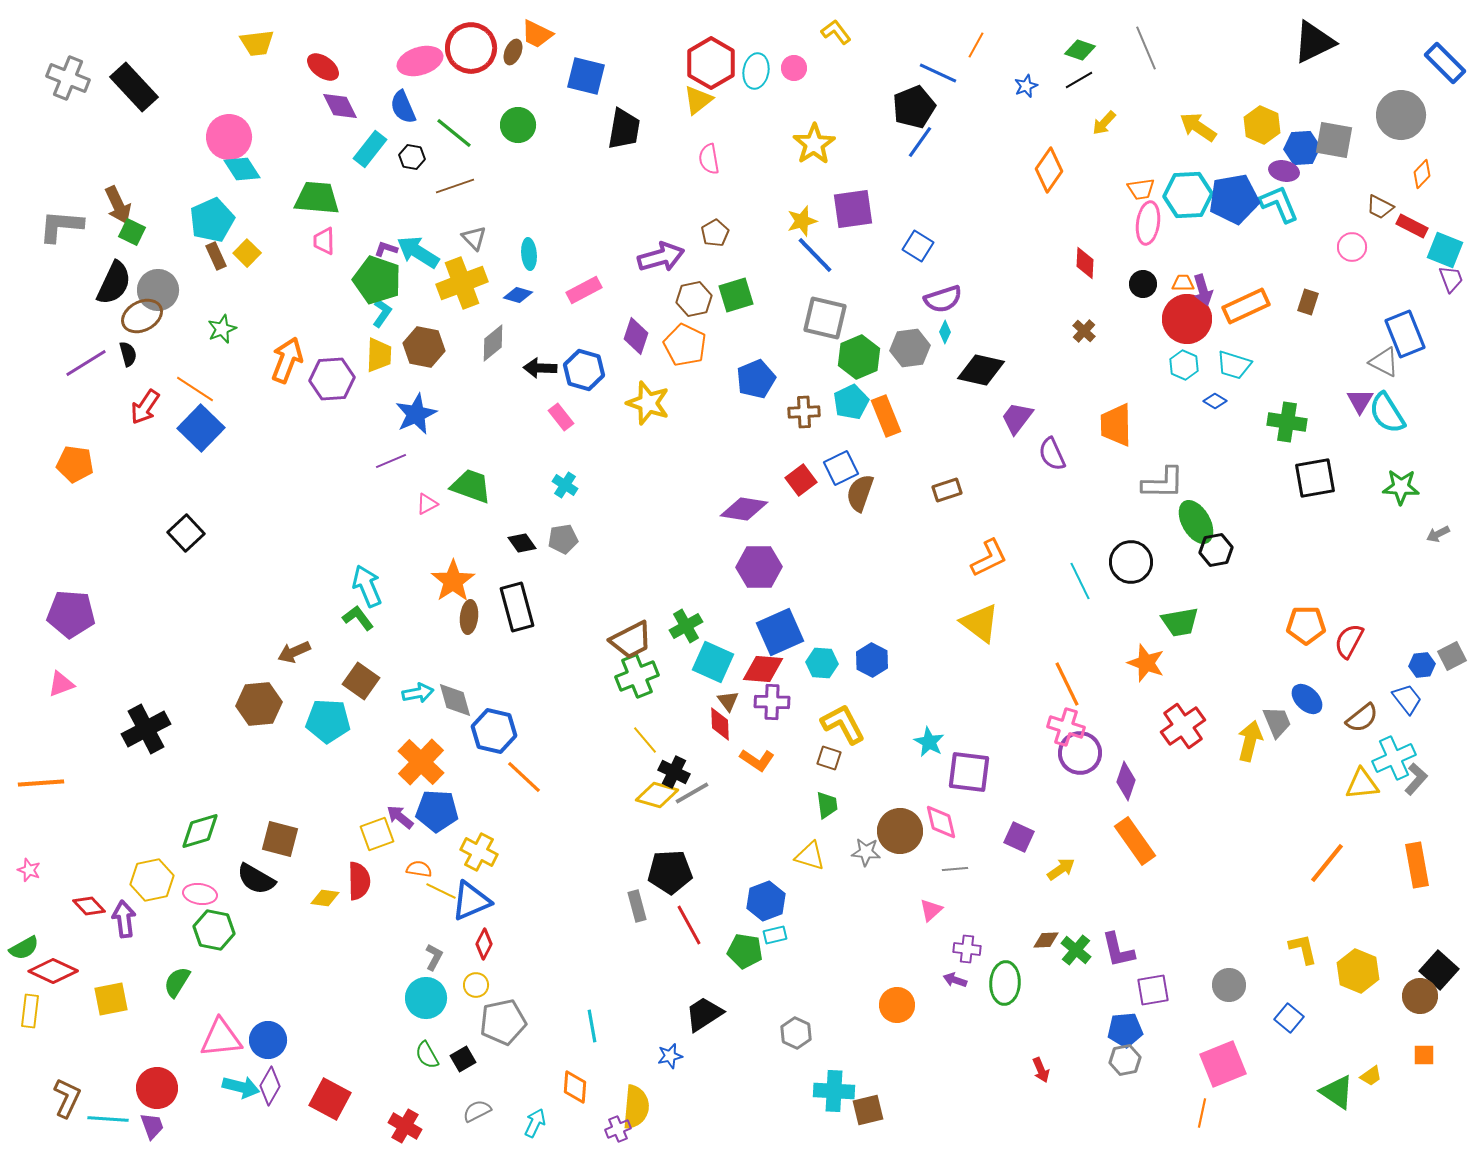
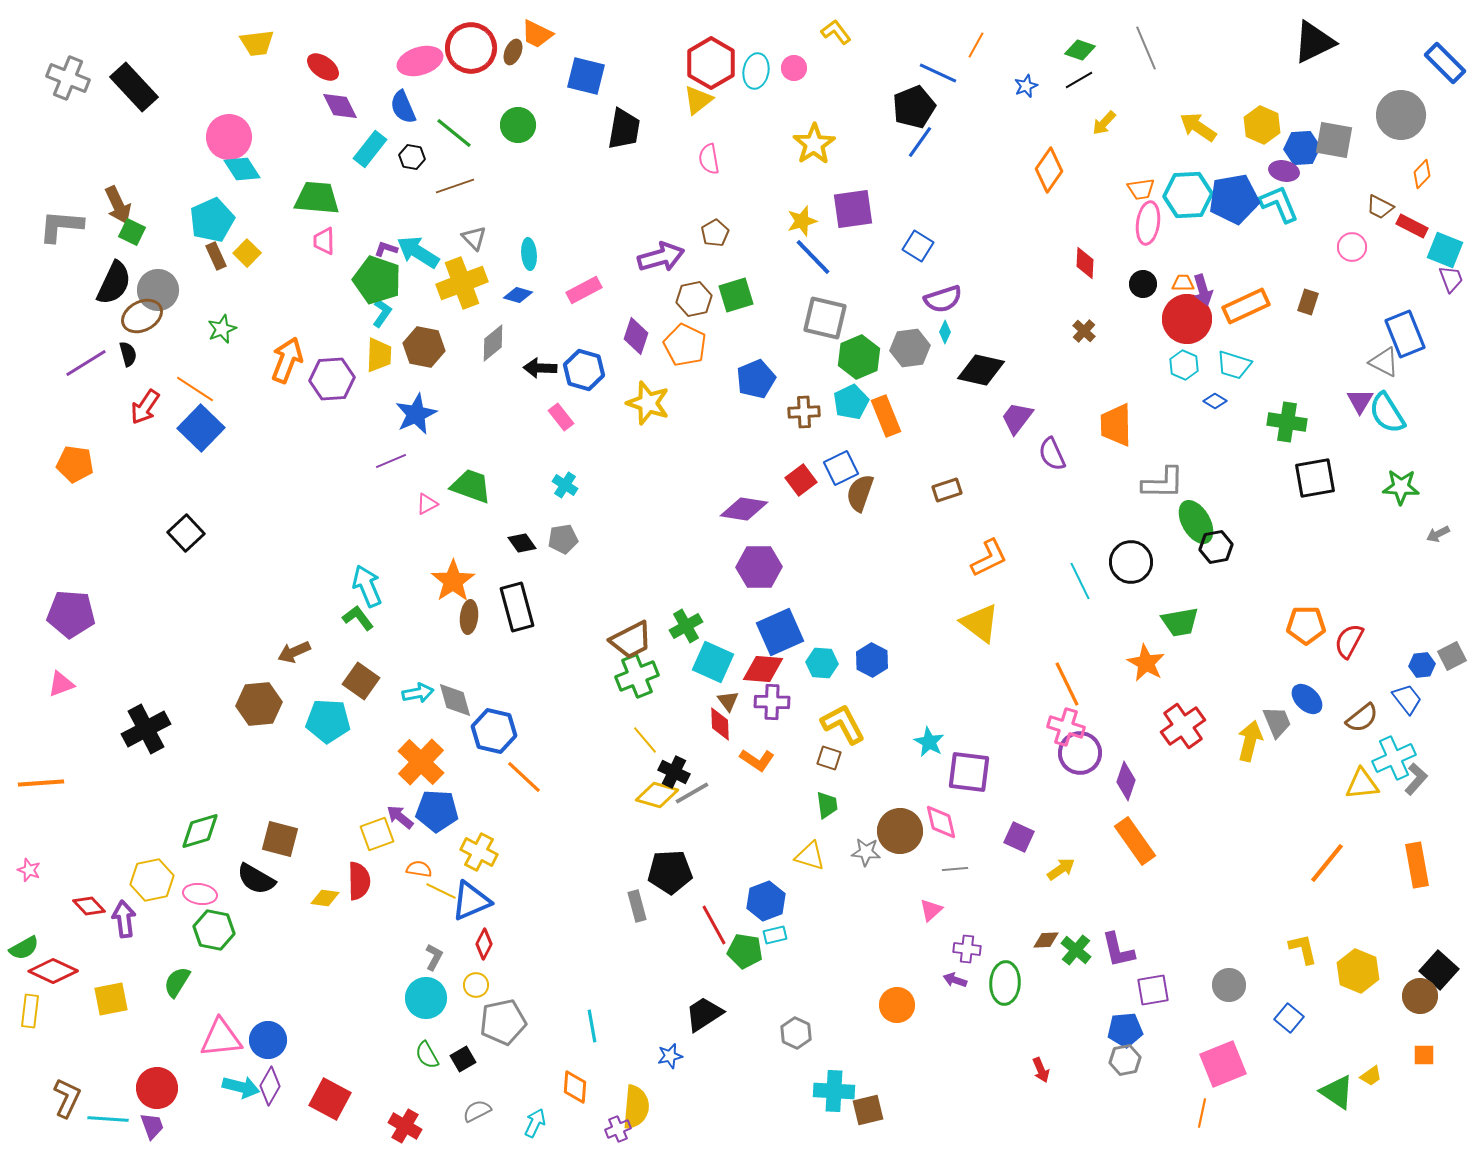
blue line at (815, 255): moved 2 px left, 2 px down
black hexagon at (1216, 550): moved 3 px up
orange star at (1146, 663): rotated 9 degrees clockwise
red line at (689, 925): moved 25 px right
